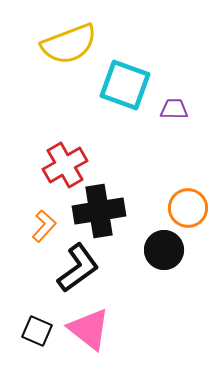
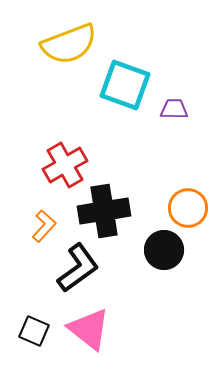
black cross: moved 5 px right
black square: moved 3 px left
